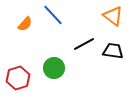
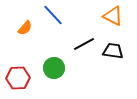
orange triangle: rotated 10 degrees counterclockwise
orange semicircle: moved 4 px down
red hexagon: rotated 15 degrees clockwise
